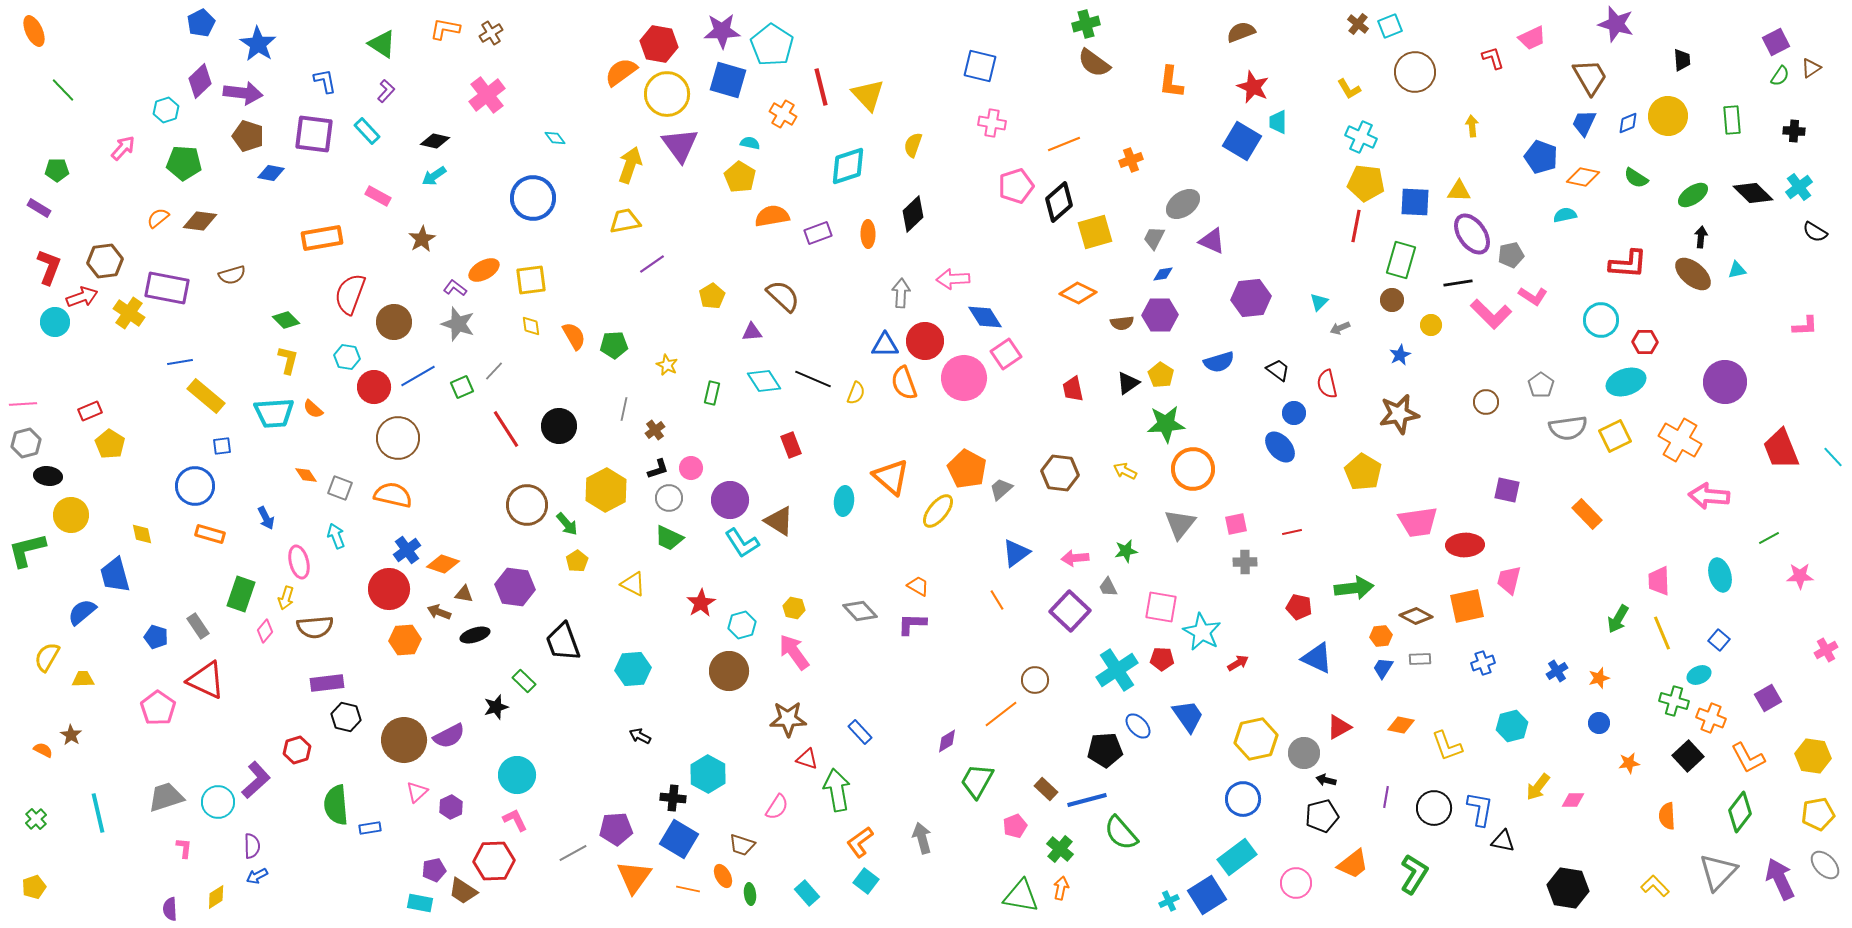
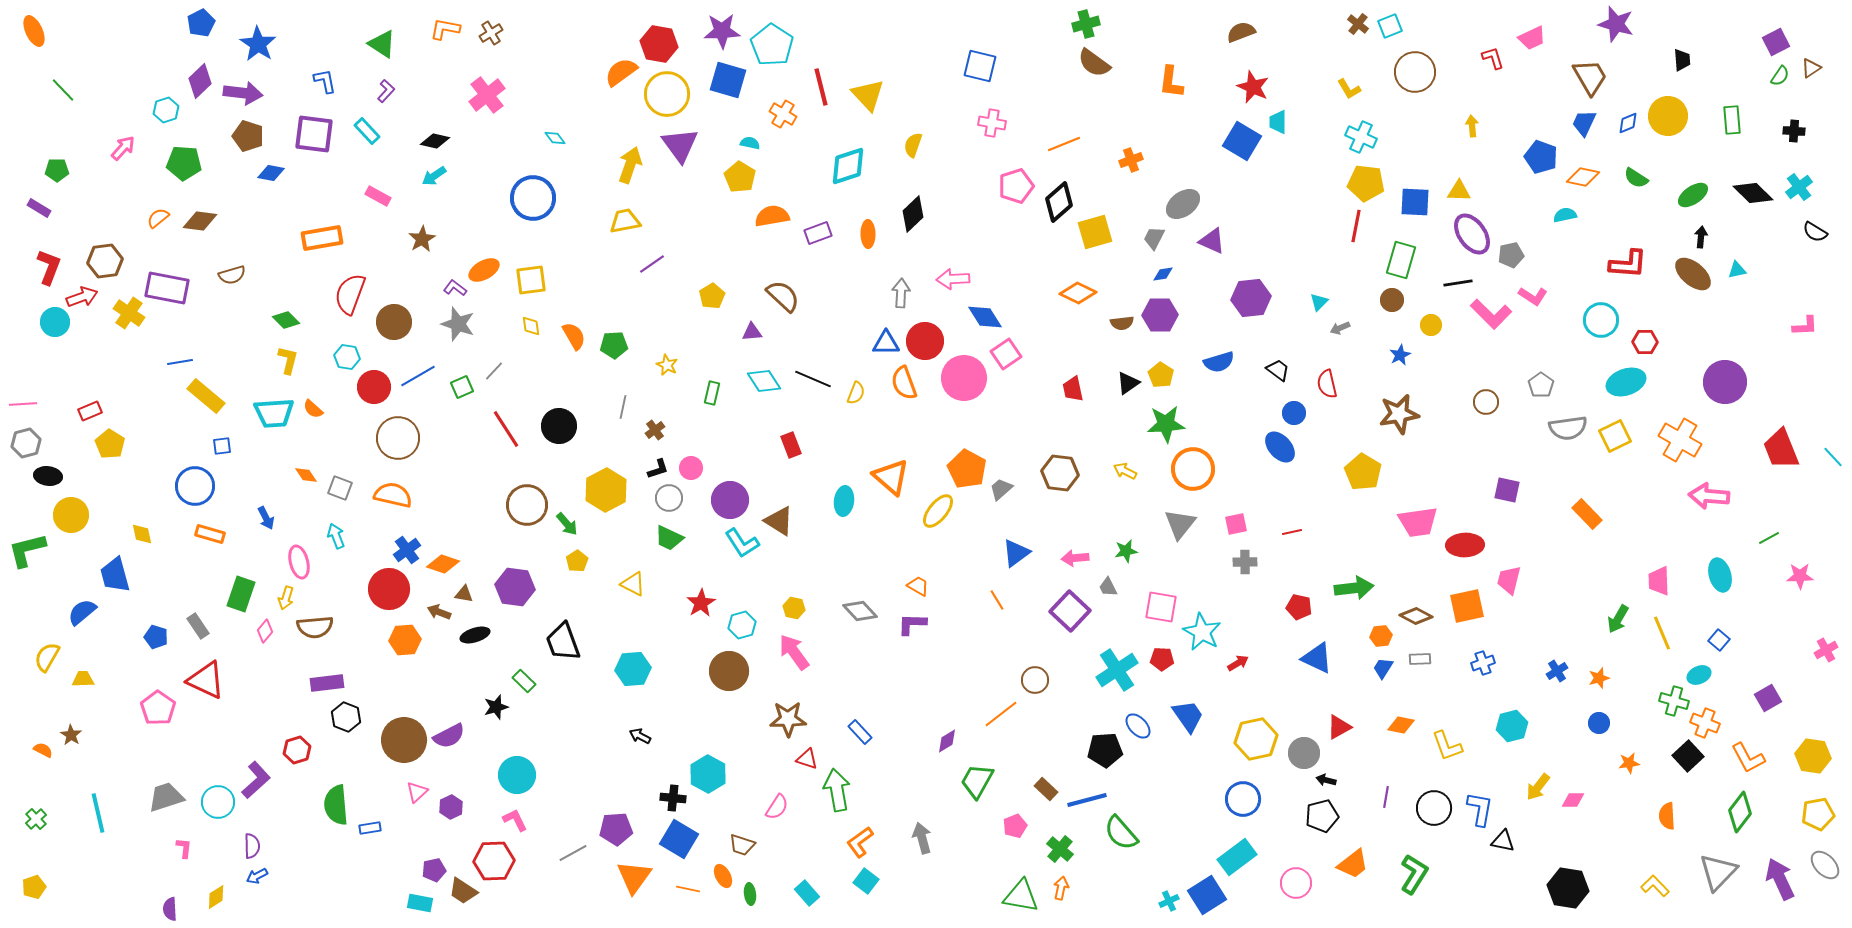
blue triangle at (885, 345): moved 1 px right, 2 px up
gray line at (624, 409): moved 1 px left, 2 px up
black hexagon at (346, 717): rotated 8 degrees clockwise
orange cross at (1711, 718): moved 6 px left, 5 px down
